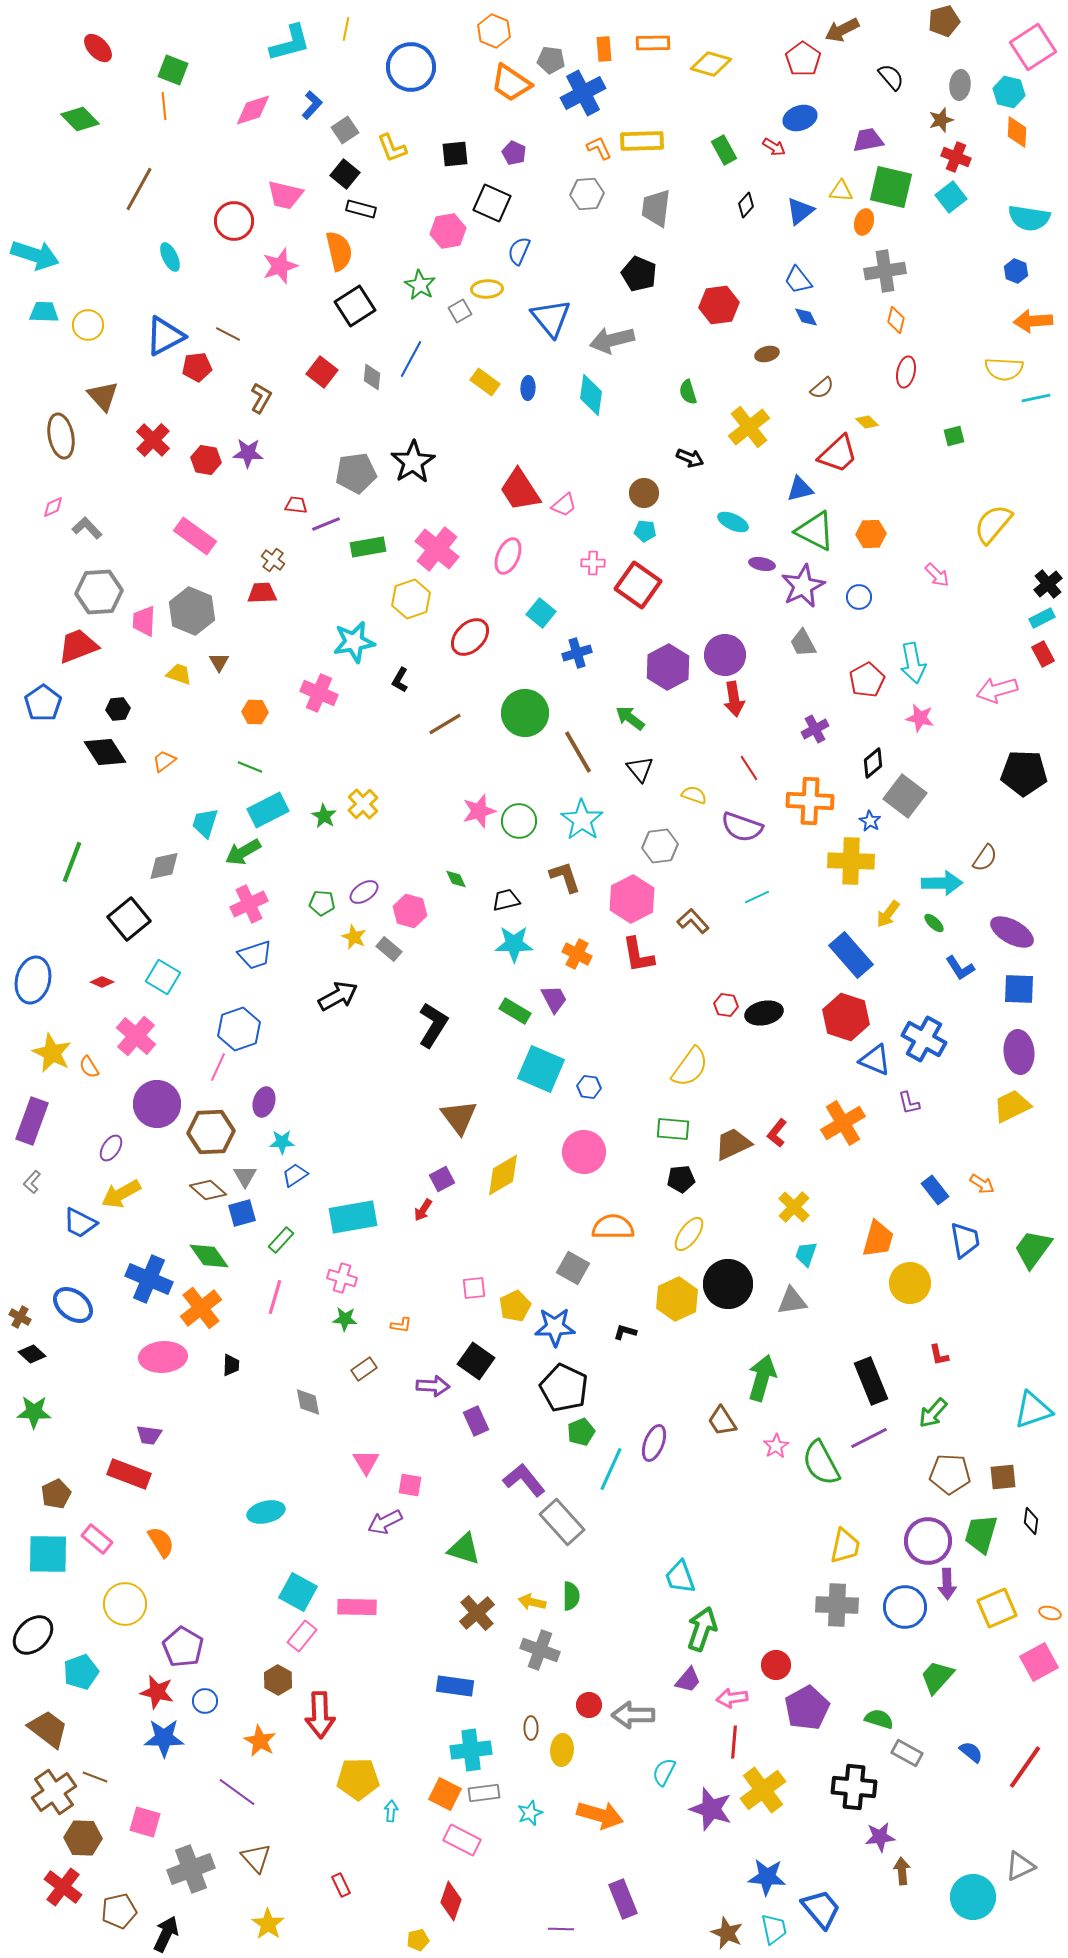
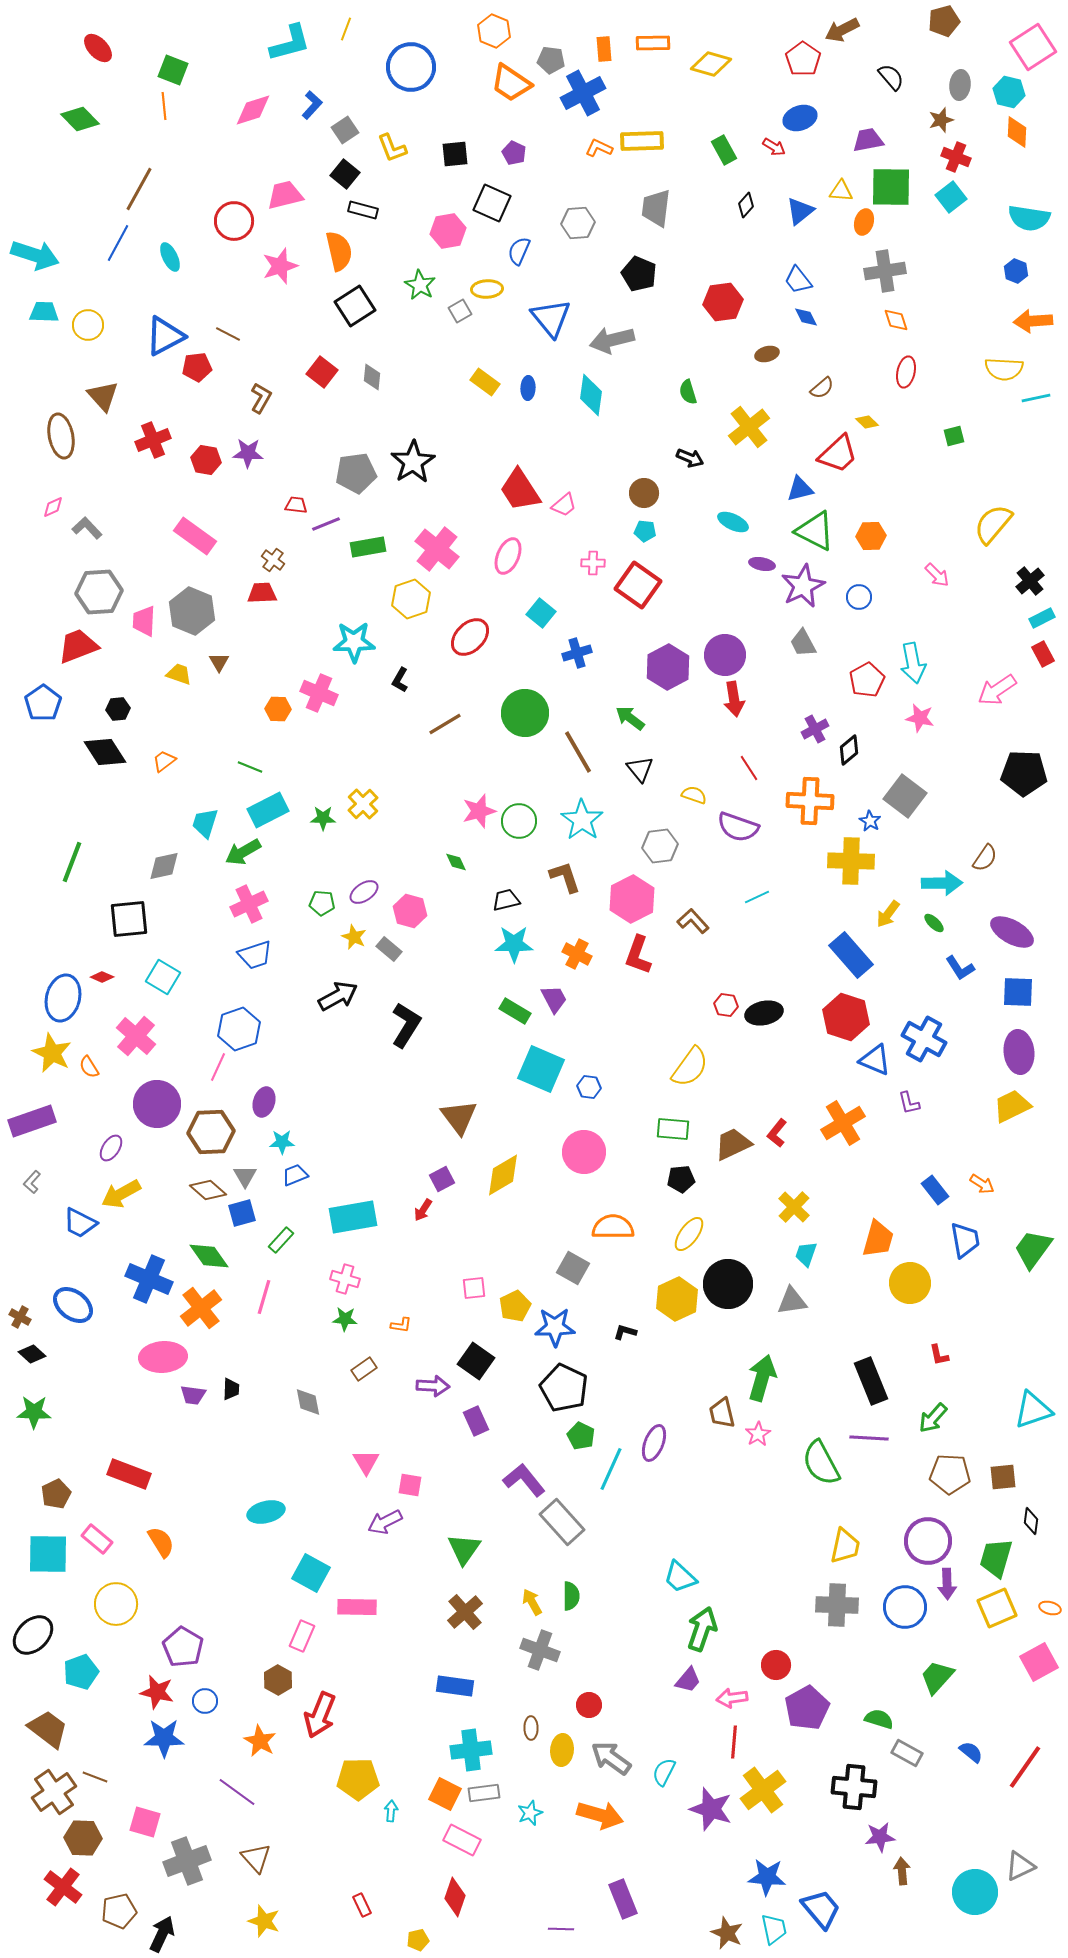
yellow line at (346, 29): rotated 10 degrees clockwise
orange L-shape at (599, 148): rotated 40 degrees counterclockwise
green square at (891, 187): rotated 12 degrees counterclockwise
gray hexagon at (587, 194): moved 9 px left, 29 px down
pink trapezoid at (285, 195): rotated 153 degrees clockwise
black rectangle at (361, 209): moved 2 px right, 1 px down
red hexagon at (719, 305): moved 4 px right, 3 px up
orange diamond at (896, 320): rotated 32 degrees counterclockwise
blue line at (411, 359): moved 293 px left, 116 px up
red cross at (153, 440): rotated 24 degrees clockwise
orange hexagon at (871, 534): moved 2 px down
black cross at (1048, 584): moved 18 px left, 3 px up
cyan star at (354, 642): rotated 9 degrees clockwise
pink arrow at (997, 690): rotated 18 degrees counterclockwise
orange hexagon at (255, 712): moved 23 px right, 3 px up
black diamond at (873, 763): moved 24 px left, 13 px up
green star at (324, 816): moved 1 px left, 2 px down; rotated 30 degrees counterclockwise
purple semicircle at (742, 827): moved 4 px left
green diamond at (456, 879): moved 17 px up
black square at (129, 919): rotated 33 degrees clockwise
red L-shape at (638, 955): rotated 30 degrees clockwise
blue ellipse at (33, 980): moved 30 px right, 18 px down
red diamond at (102, 982): moved 5 px up
blue square at (1019, 989): moved 1 px left, 3 px down
black L-shape at (433, 1025): moved 27 px left
purple rectangle at (32, 1121): rotated 51 degrees clockwise
blue trapezoid at (295, 1175): rotated 12 degrees clockwise
pink cross at (342, 1278): moved 3 px right, 1 px down
pink line at (275, 1297): moved 11 px left
black trapezoid at (231, 1365): moved 24 px down
green arrow at (933, 1413): moved 5 px down
brown trapezoid at (722, 1421): moved 8 px up; rotated 20 degrees clockwise
green pentagon at (581, 1432): moved 4 px down; rotated 24 degrees counterclockwise
purple trapezoid at (149, 1435): moved 44 px right, 40 px up
purple line at (869, 1438): rotated 30 degrees clockwise
pink star at (776, 1446): moved 18 px left, 12 px up
green trapezoid at (981, 1534): moved 15 px right, 24 px down
green triangle at (464, 1549): rotated 48 degrees clockwise
cyan trapezoid at (680, 1577): rotated 27 degrees counterclockwise
cyan square at (298, 1592): moved 13 px right, 19 px up
yellow arrow at (532, 1602): rotated 48 degrees clockwise
yellow circle at (125, 1604): moved 9 px left
brown cross at (477, 1613): moved 12 px left, 1 px up
orange ellipse at (1050, 1613): moved 5 px up
pink rectangle at (302, 1636): rotated 16 degrees counterclockwise
red arrow at (320, 1715): rotated 24 degrees clockwise
gray arrow at (633, 1715): moved 22 px left, 43 px down; rotated 36 degrees clockwise
gray cross at (191, 1869): moved 4 px left, 8 px up
red rectangle at (341, 1885): moved 21 px right, 20 px down
cyan circle at (973, 1897): moved 2 px right, 5 px up
red diamond at (451, 1901): moved 4 px right, 4 px up
yellow star at (268, 1924): moved 4 px left, 3 px up; rotated 16 degrees counterclockwise
black arrow at (166, 1934): moved 4 px left
